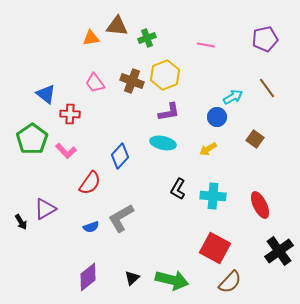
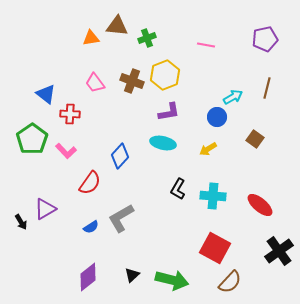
brown line: rotated 50 degrees clockwise
red ellipse: rotated 24 degrees counterclockwise
blue semicircle: rotated 14 degrees counterclockwise
black triangle: moved 3 px up
